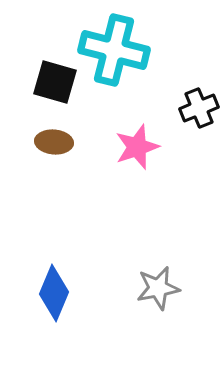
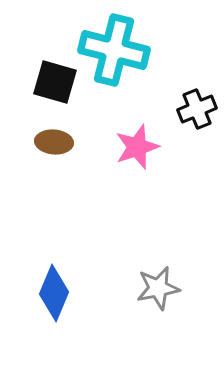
black cross: moved 2 px left, 1 px down
